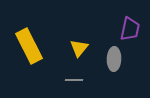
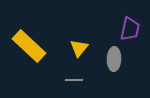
yellow rectangle: rotated 20 degrees counterclockwise
